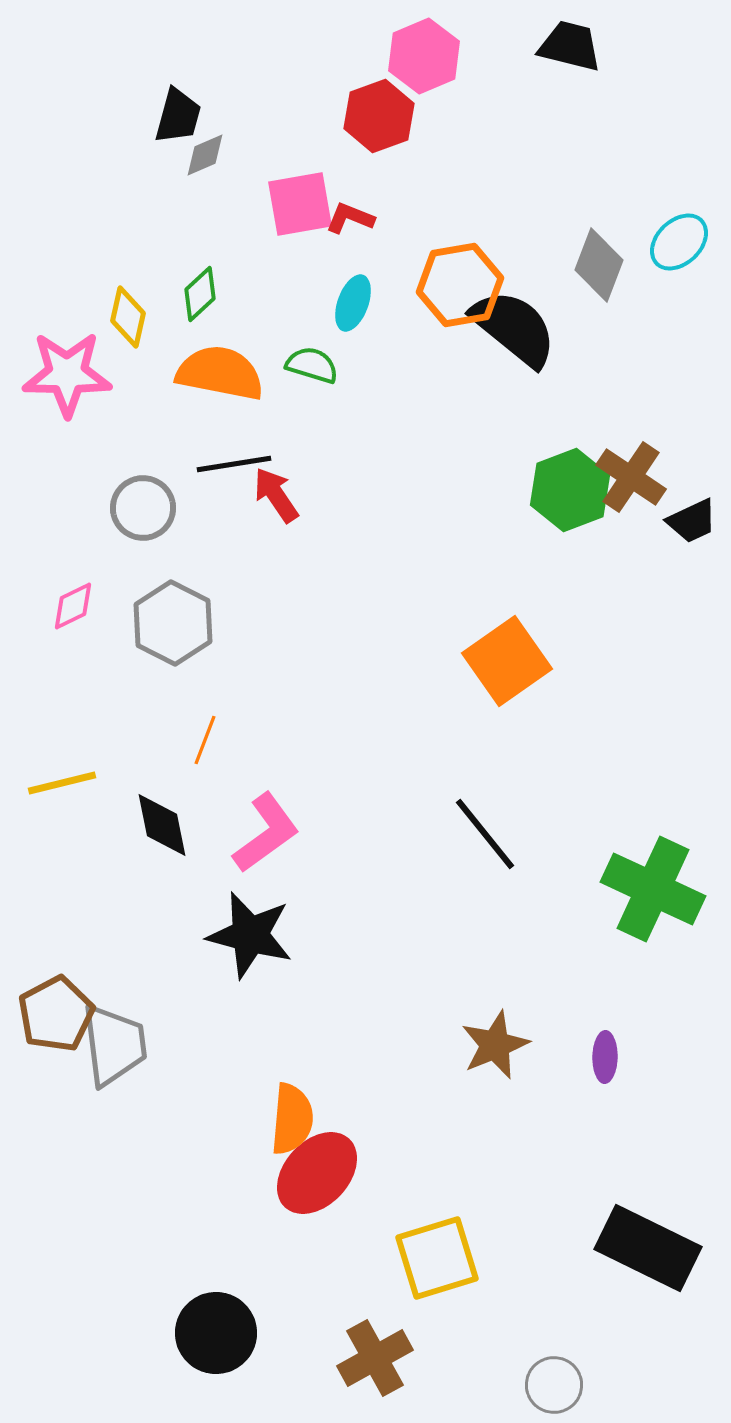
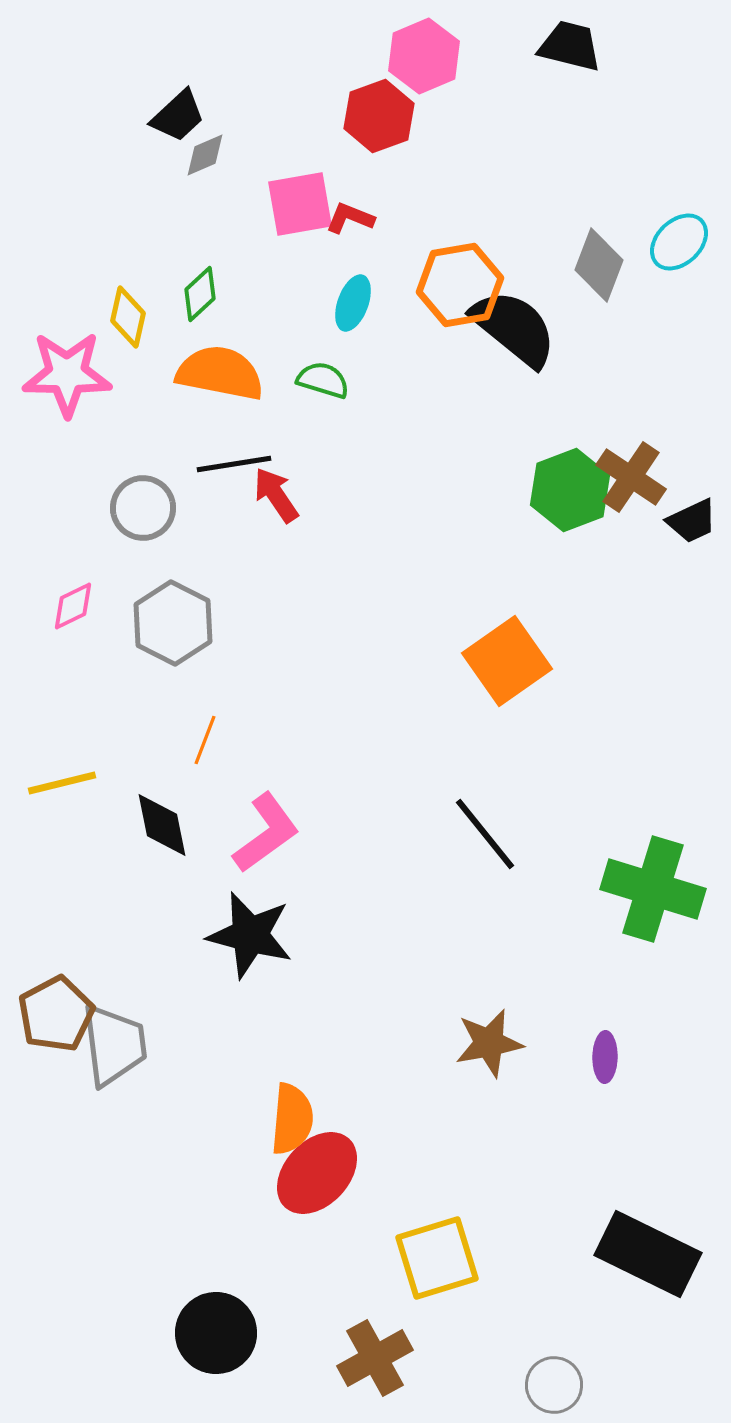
black trapezoid at (178, 116): rotated 32 degrees clockwise
green semicircle at (312, 365): moved 11 px right, 15 px down
green cross at (653, 889): rotated 8 degrees counterclockwise
brown star at (495, 1045): moved 6 px left, 2 px up; rotated 12 degrees clockwise
black rectangle at (648, 1248): moved 6 px down
